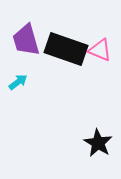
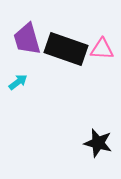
purple trapezoid: moved 1 px right, 1 px up
pink triangle: moved 2 px right, 1 px up; rotated 20 degrees counterclockwise
black star: rotated 16 degrees counterclockwise
